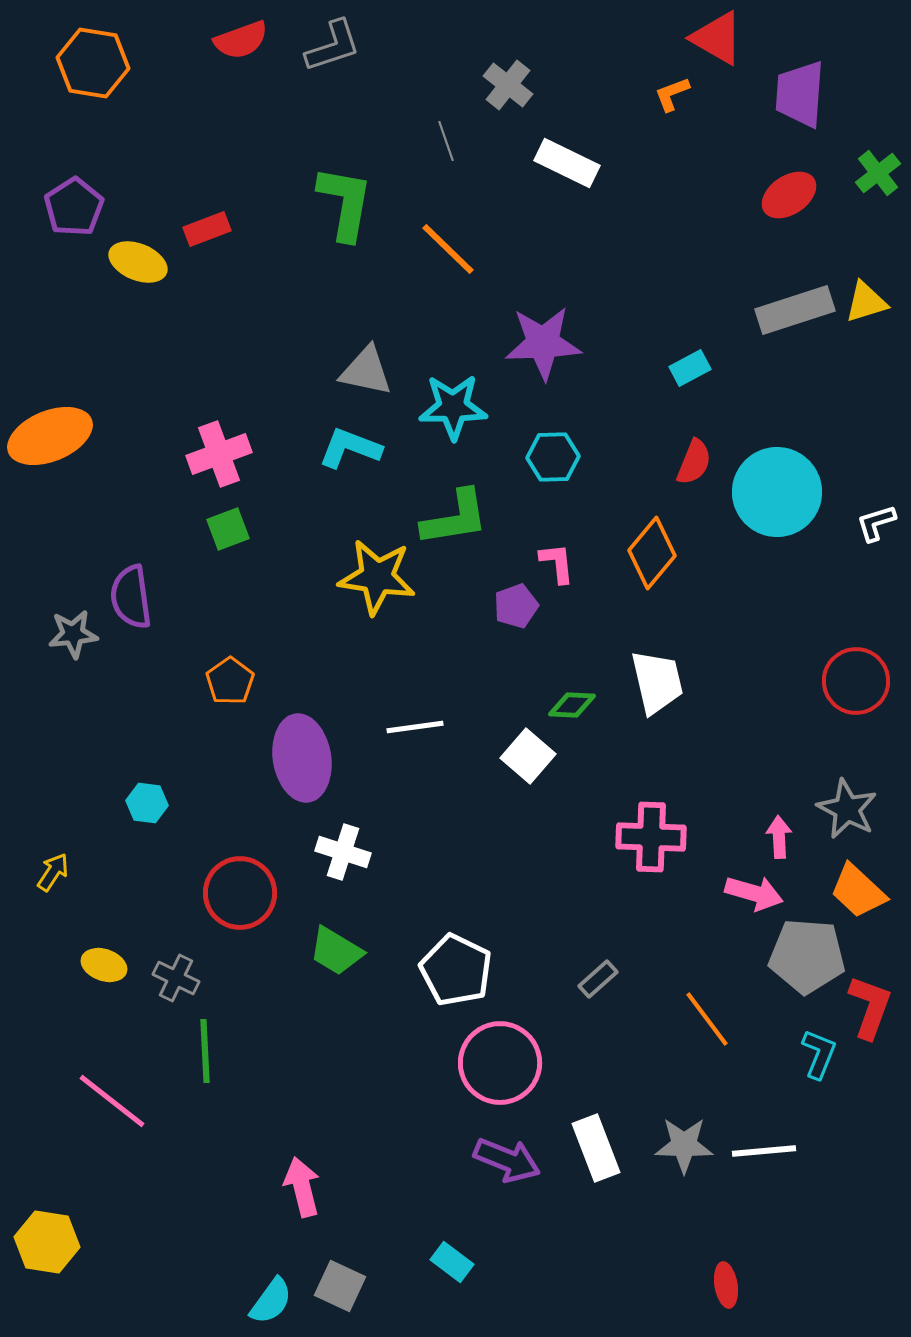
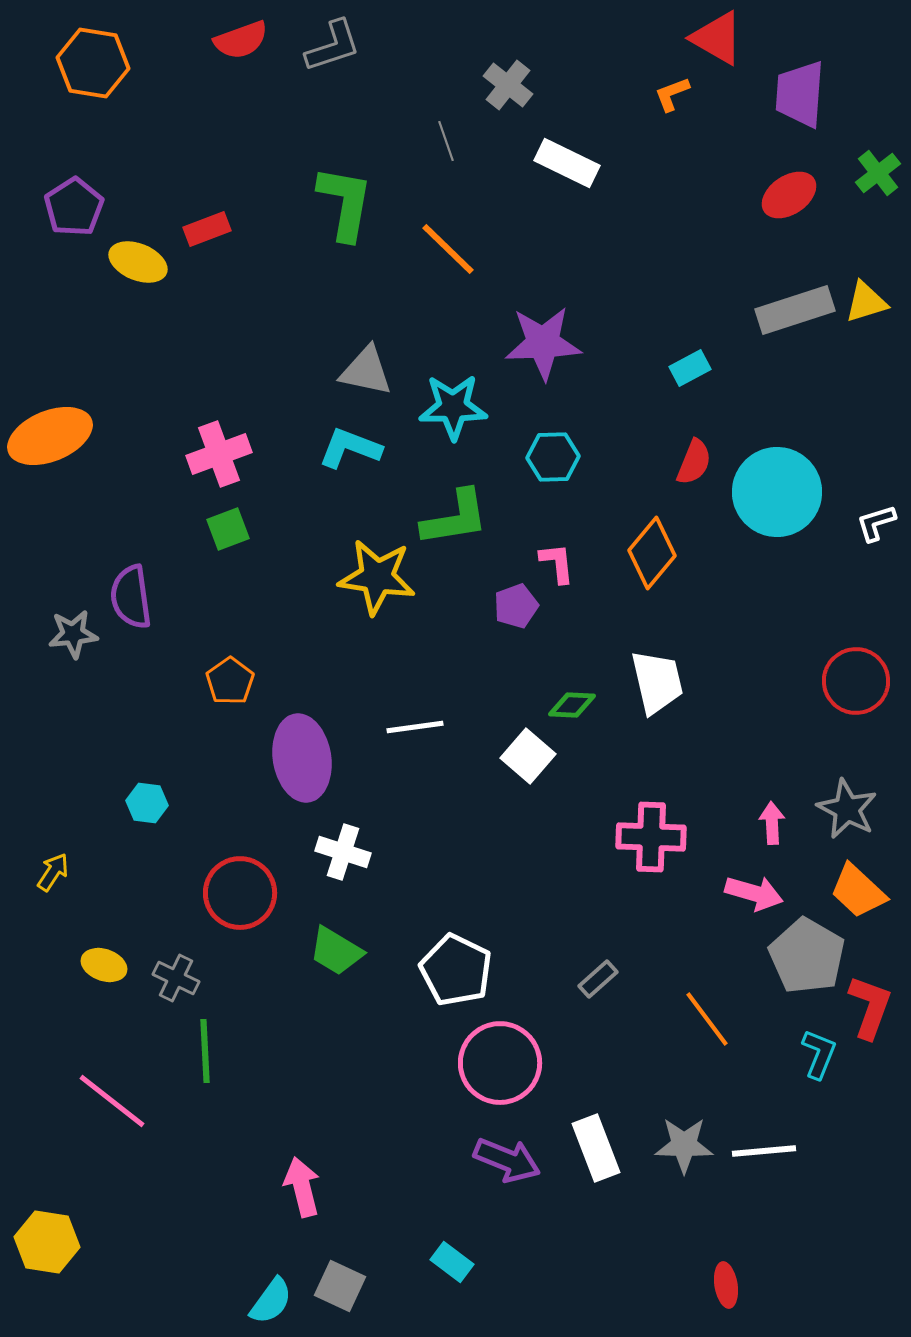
pink arrow at (779, 837): moved 7 px left, 14 px up
gray pentagon at (807, 956): rotated 26 degrees clockwise
